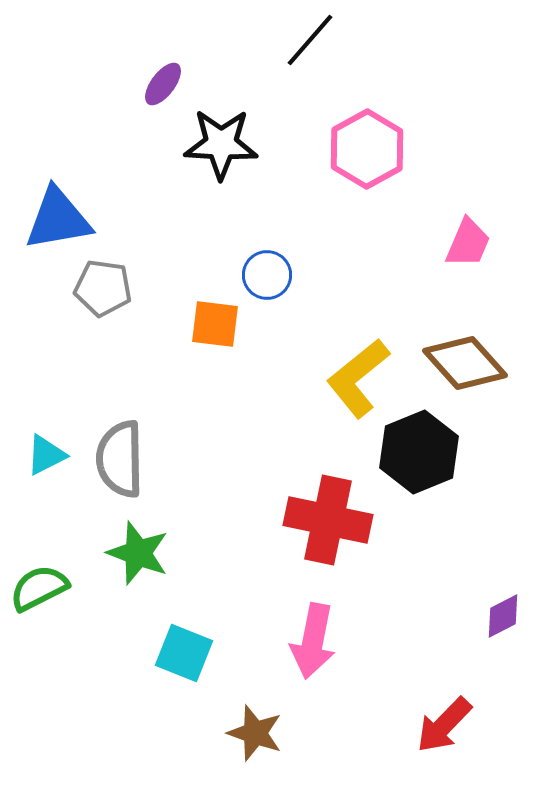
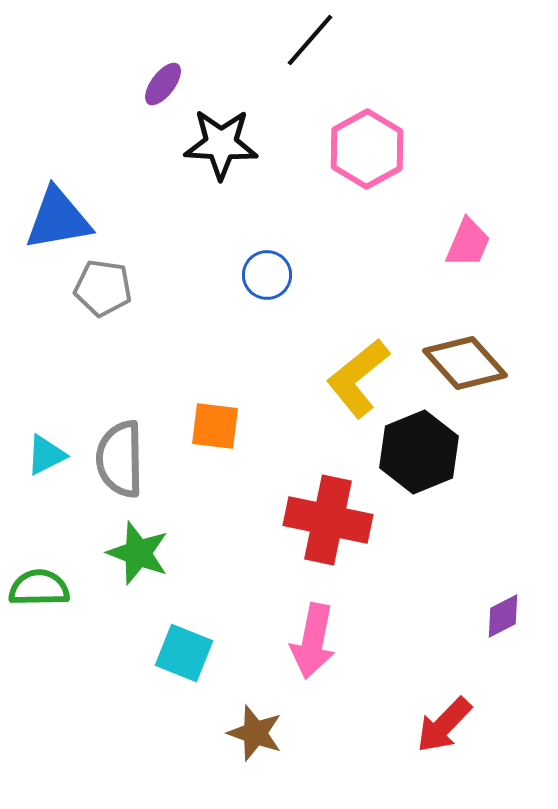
orange square: moved 102 px down
green semicircle: rotated 26 degrees clockwise
